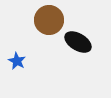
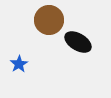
blue star: moved 2 px right, 3 px down; rotated 12 degrees clockwise
